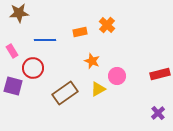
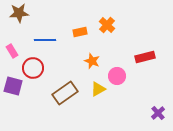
red rectangle: moved 15 px left, 17 px up
